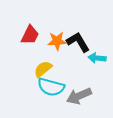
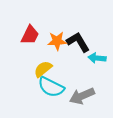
cyan semicircle: rotated 12 degrees clockwise
gray arrow: moved 3 px right
